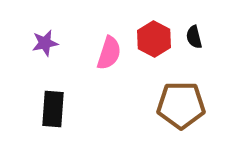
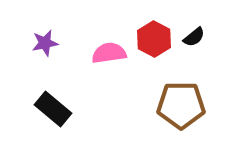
black semicircle: rotated 115 degrees counterclockwise
pink semicircle: rotated 116 degrees counterclockwise
black rectangle: rotated 54 degrees counterclockwise
